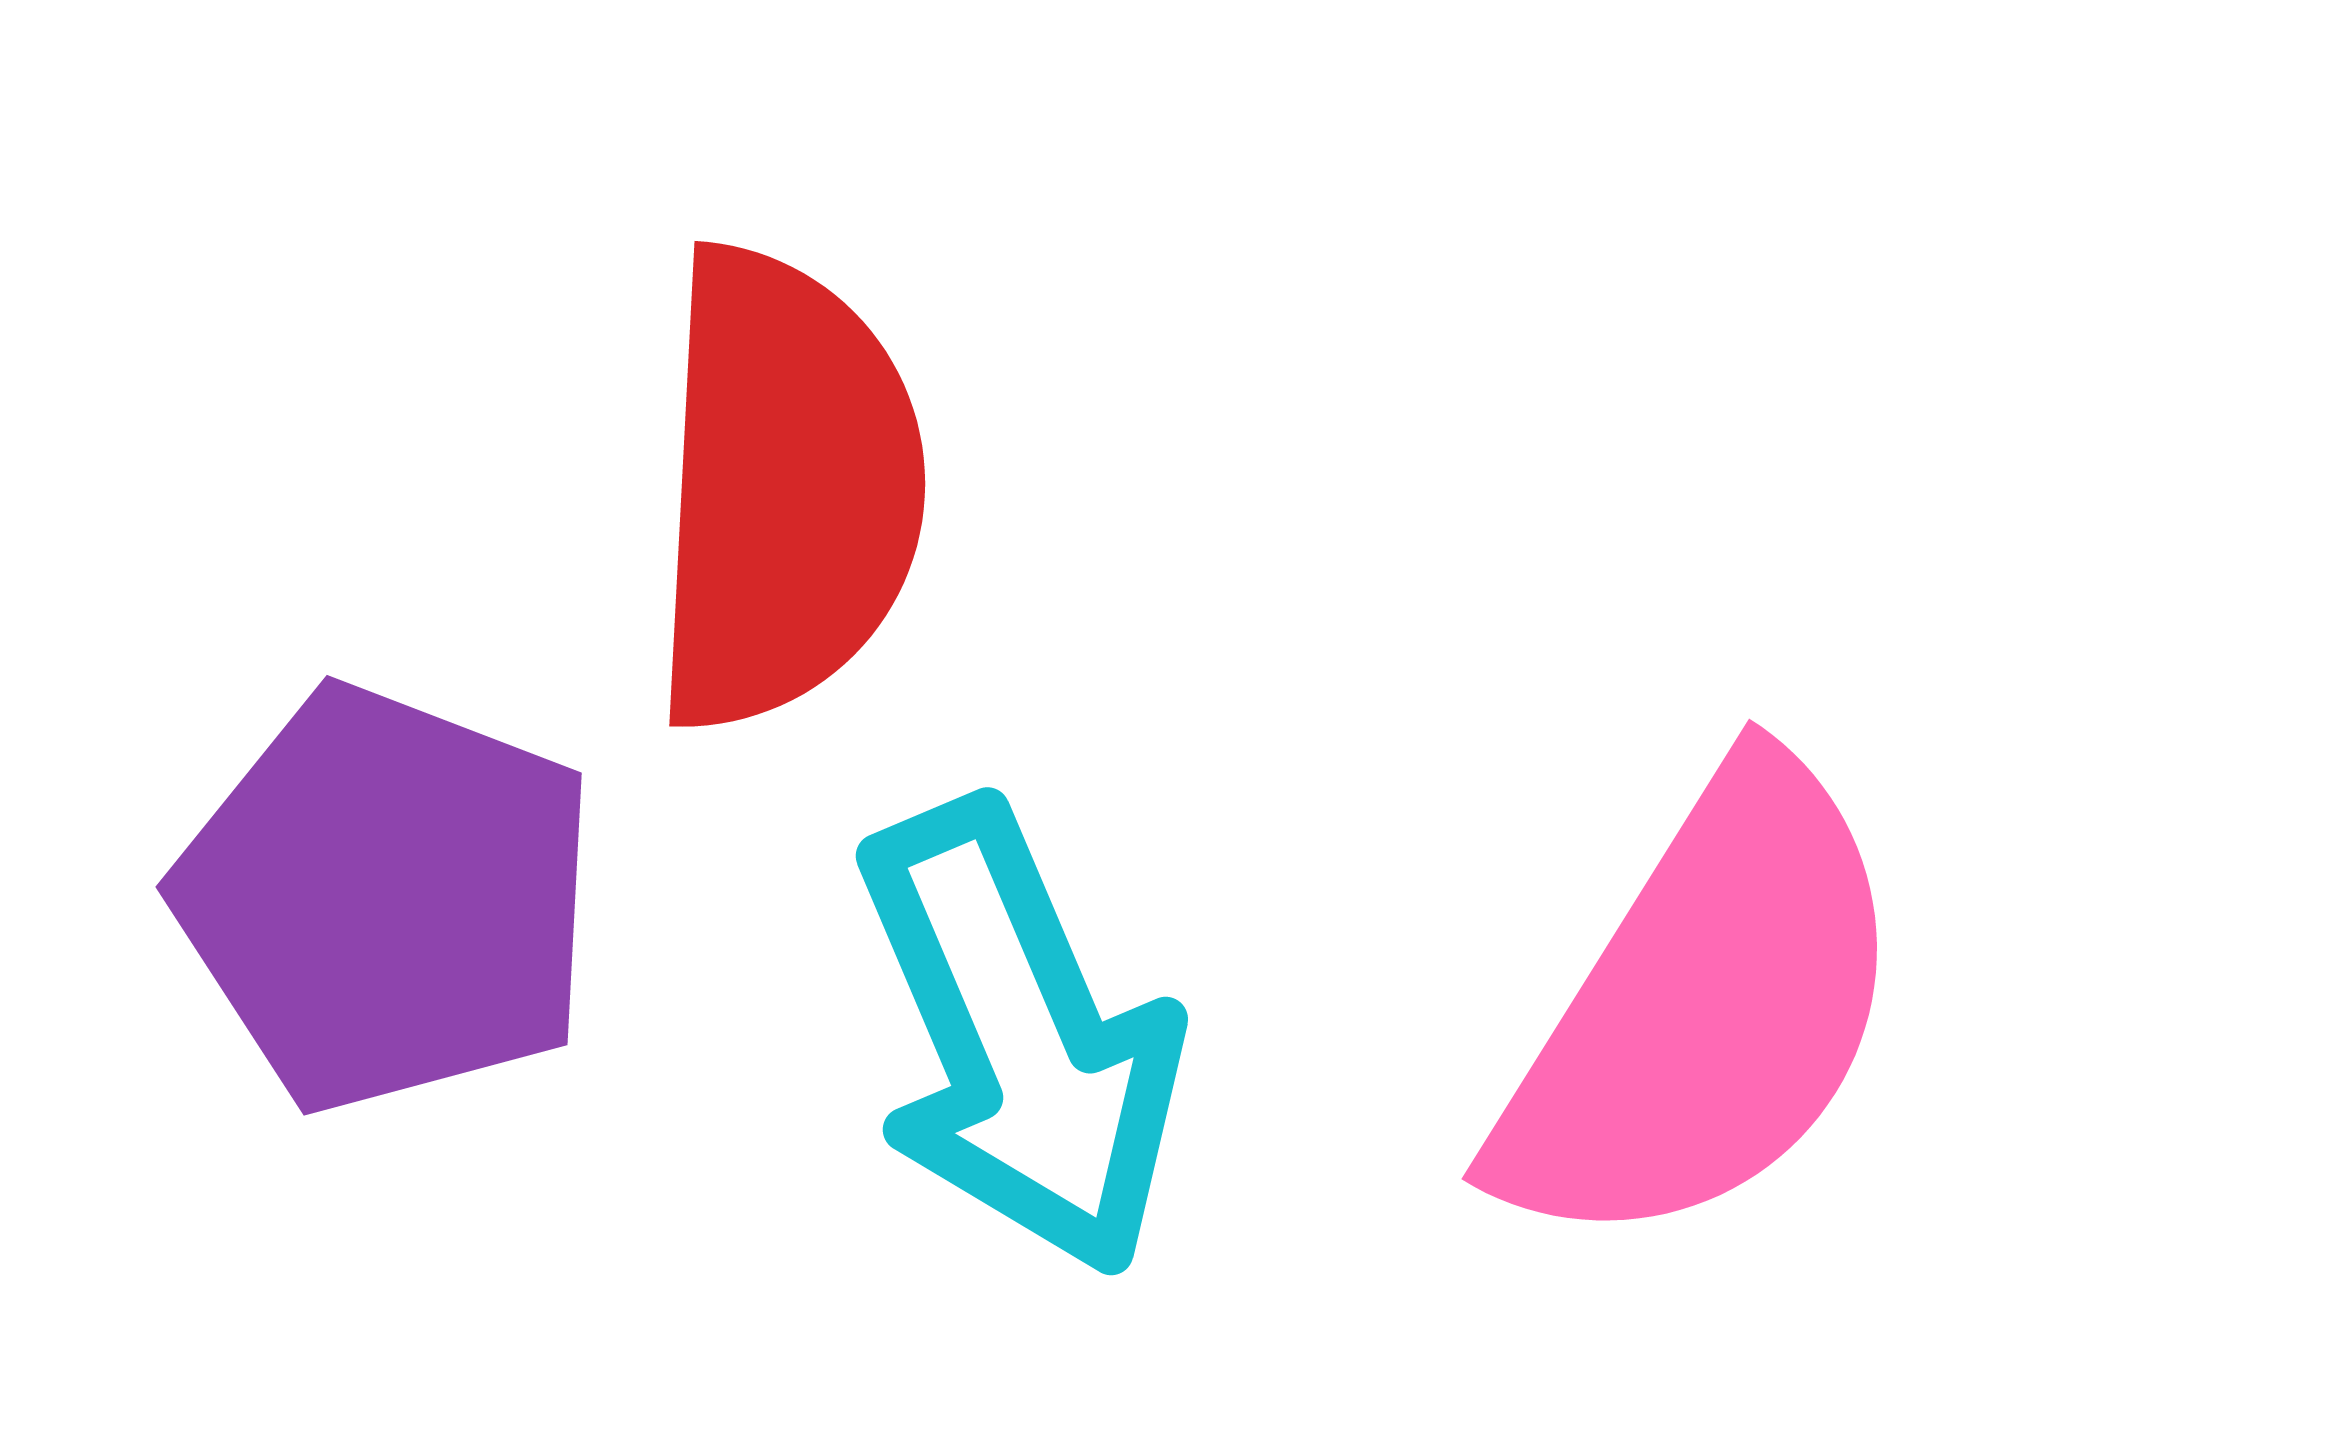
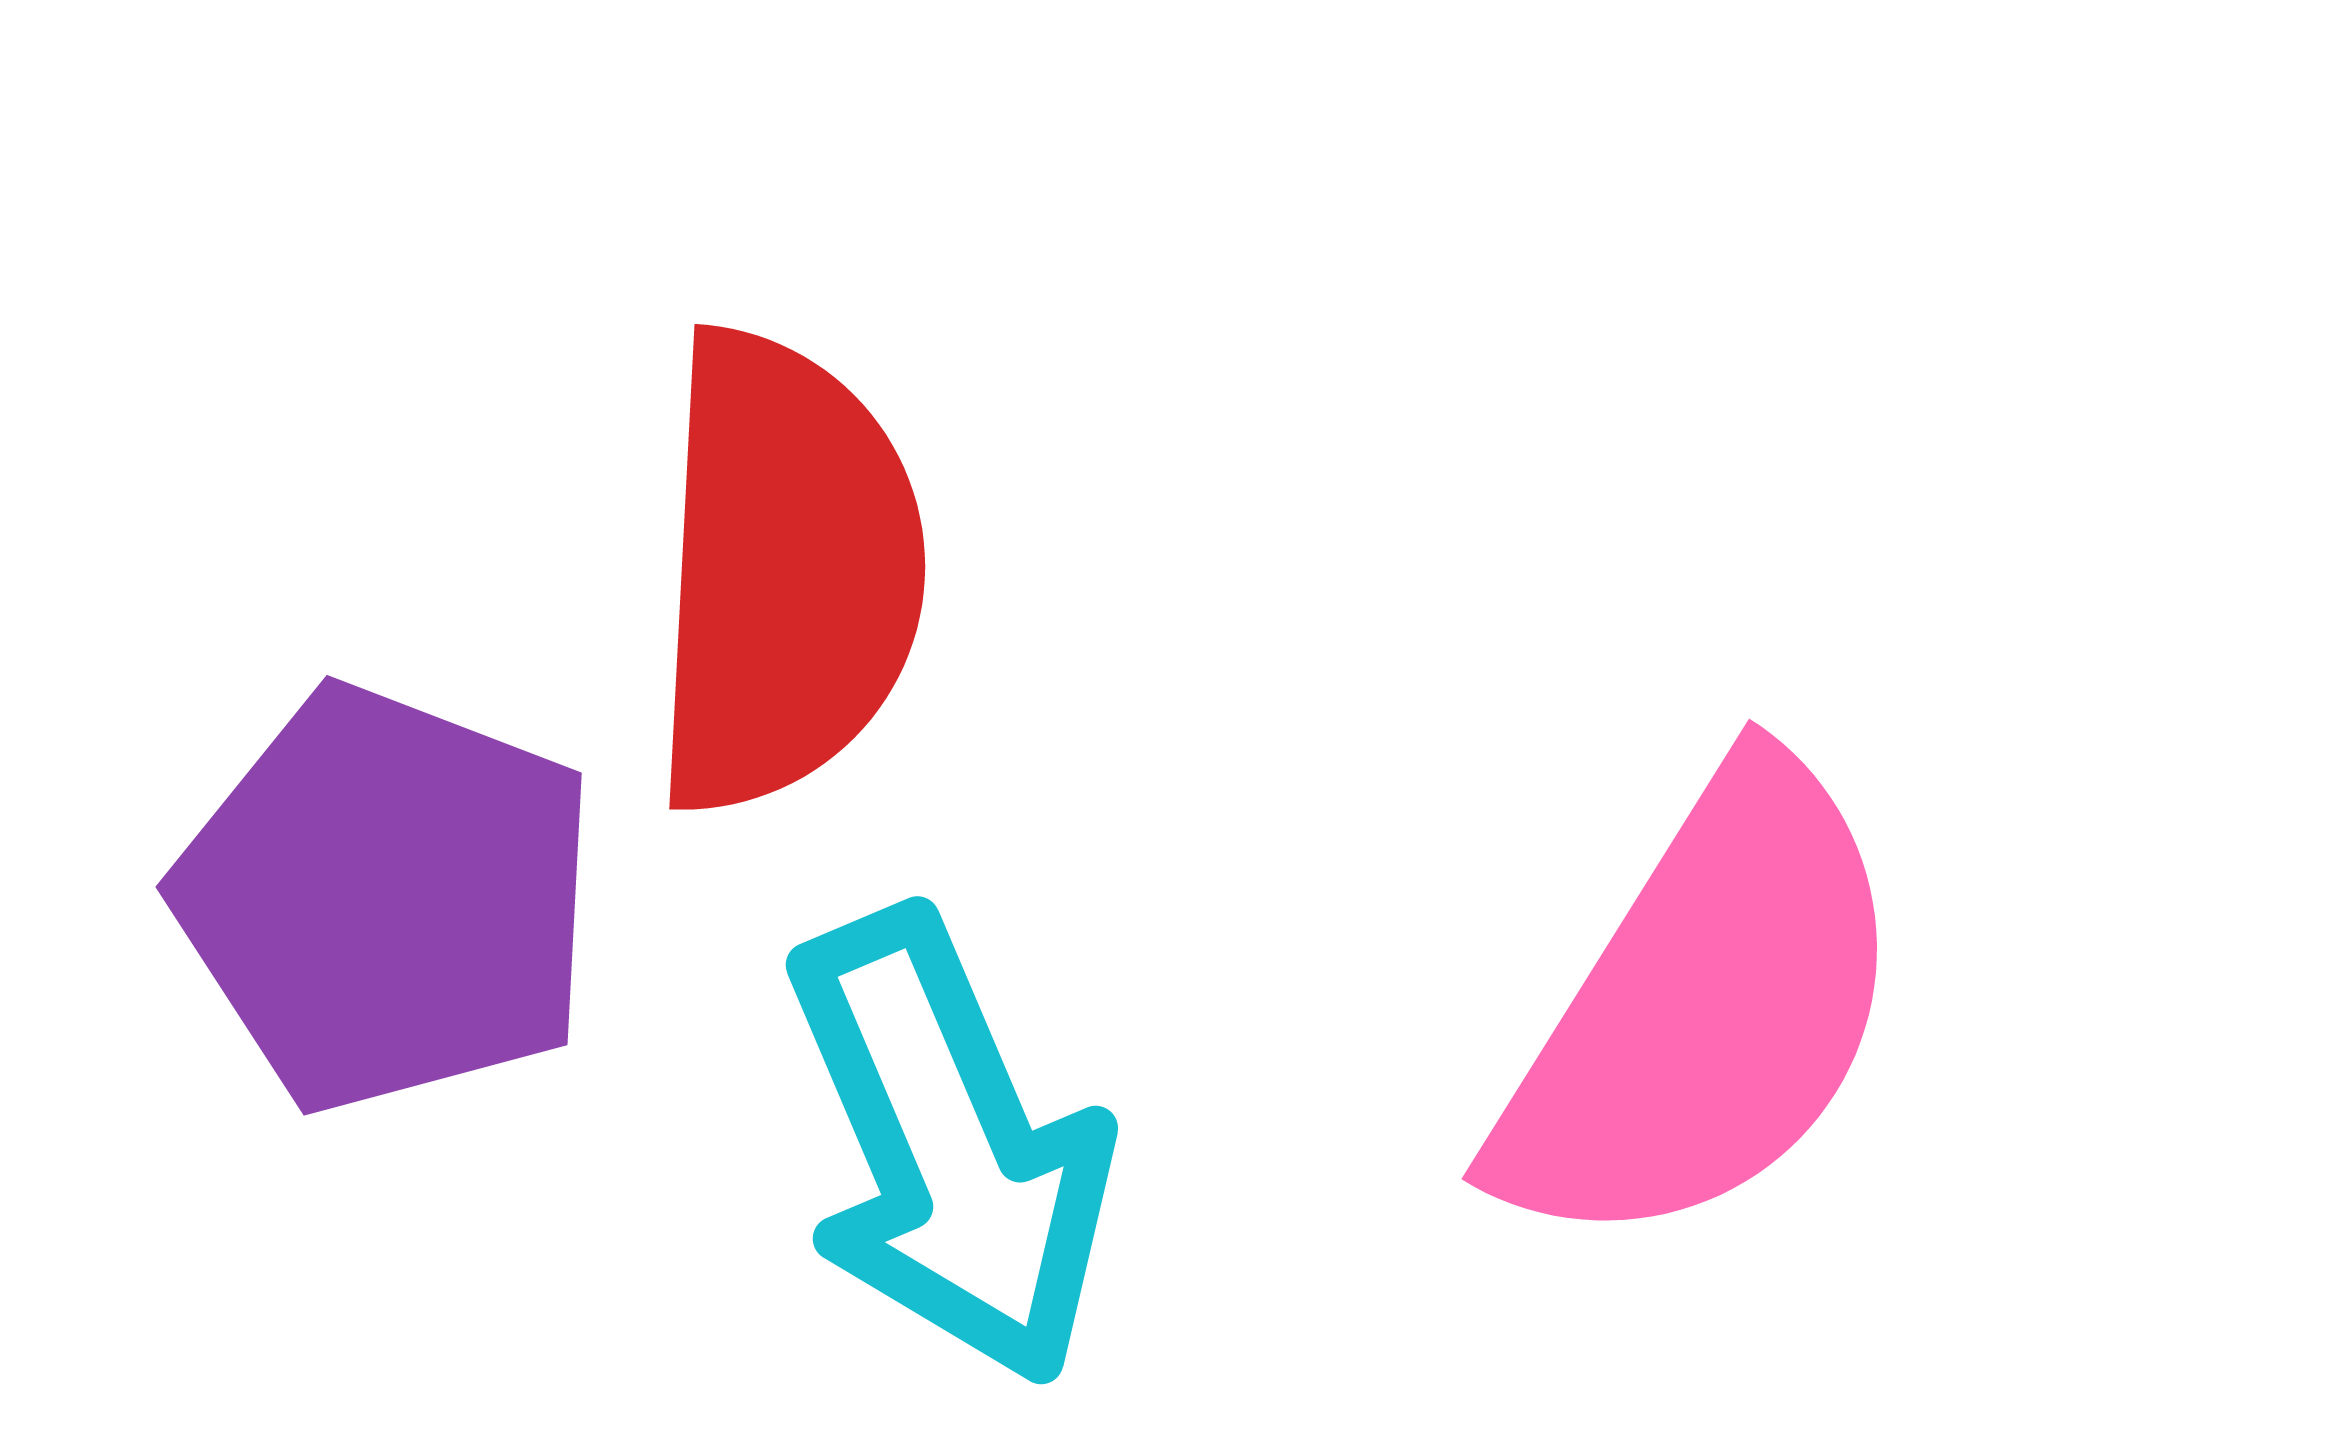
red semicircle: moved 83 px down
cyan arrow: moved 70 px left, 109 px down
